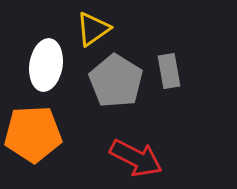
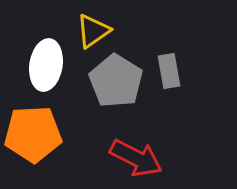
yellow triangle: moved 2 px down
